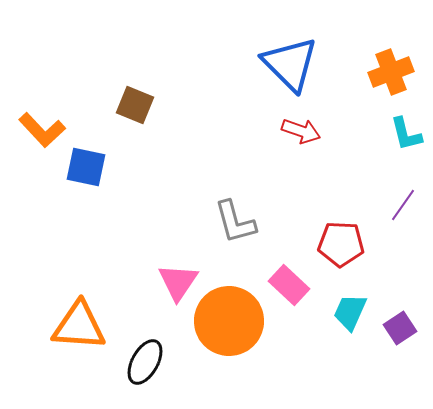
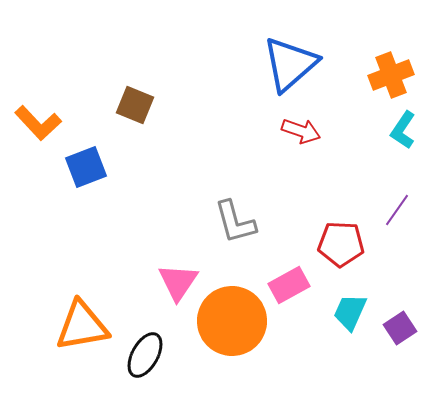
blue triangle: rotated 34 degrees clockwise
orange cross: moved 3 px down
orange L-shape: moved 4 px left, 7 px up
cyan L-shape: moved 3 px left, 4 px up; rotated 48 degrees clockwise
blue square: rotated 33 degrees counterclockwise
purple line: moved 6 px left, 5 px down
pink rectangle: rotated 72 degrees counterclockwise
orange circle: moved 3 px right
orange triangle: moved 3 px right; rotated 14 degrees counterclockwise
black ellipse: moved 7 px up
